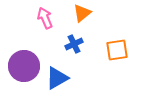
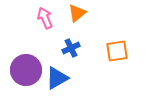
orange triangle: moved 5 px left
blue cross: moved 3 px left, 4 px down
orange square: moved 1 px down
purple circle: moved 2 px right, 4 px down
